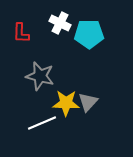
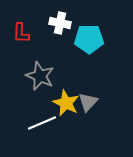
white cross: rotated 15 degrees counterclockwise
cyan pentagon: moved 5 px down
gray star: rotated 8 degrees clockwise
yellow star: rotated 24 degrees clockwise
